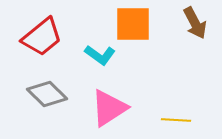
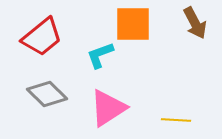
cyan L-shape: rotated 124 degrees clockwise
pink triangle: moved 1 px left
